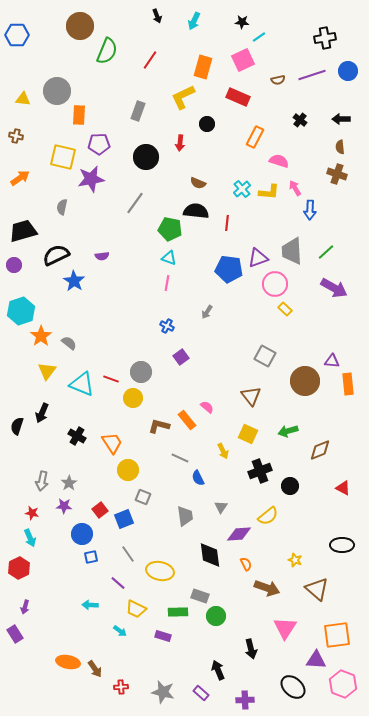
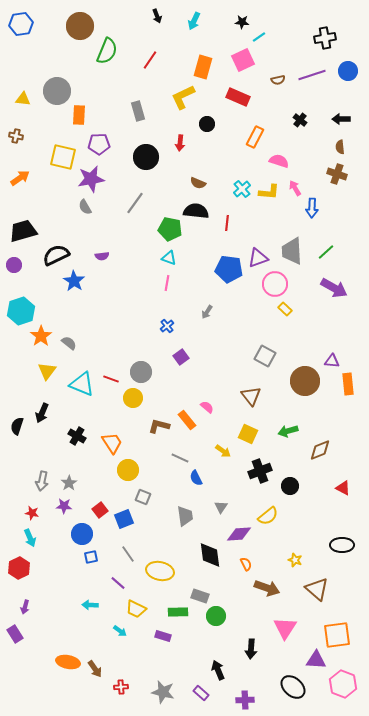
blue hexagon at (17, 35): moved 4 px right, 11 px up; rotated 10 degrees counterclockwise
gray rectangle at (138, 111): rotated 36 degrees counterclockwise
gray semicircle at (62, 207): moved 23 px right; rotated 42 degrees counterclockwise
blue arrow at (310, 210): moved 2 px right, 2 px up
blue cross at (167, 326): rotated 24 degrees clockwise
yellow arrow at (223, 451): rotated 28 degrees counterclockwise
blue semicircle at (198, 478): moved 2 px left
black arrow at (251, 649): rotated 18 degrees clockwise
